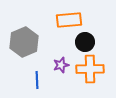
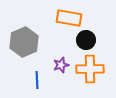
orange rectangle: moved 2 px up; rotated 15 degrees clockwise
black circle: moved 1 px right, 2 px up
